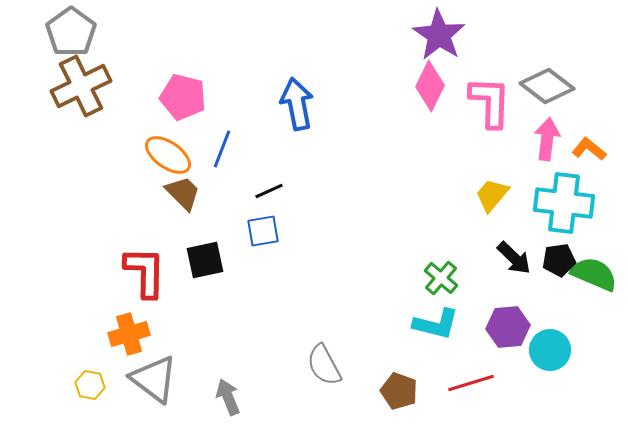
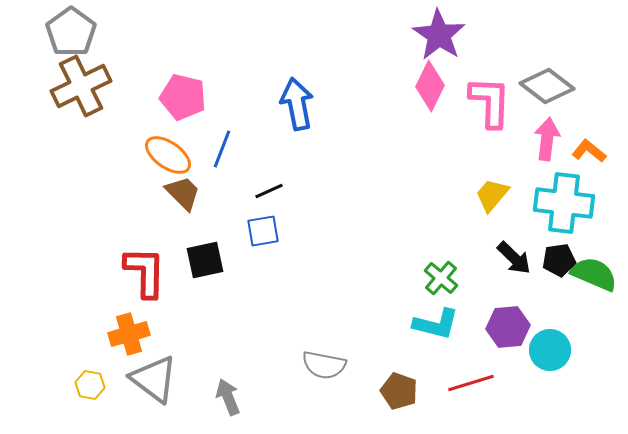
orange L-shape: moved 2 px down
gray semicircle: rotated 51 degrees counterclockwise
